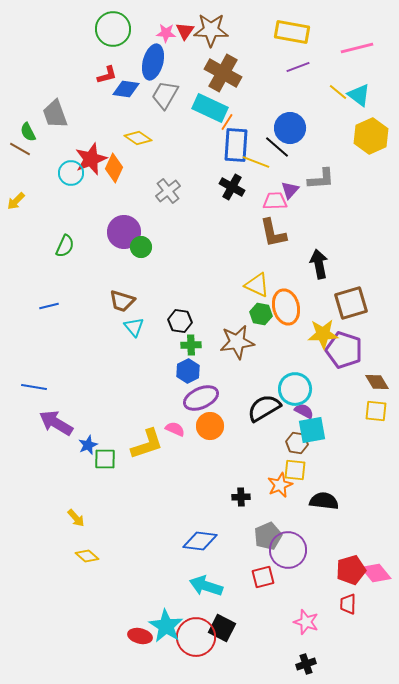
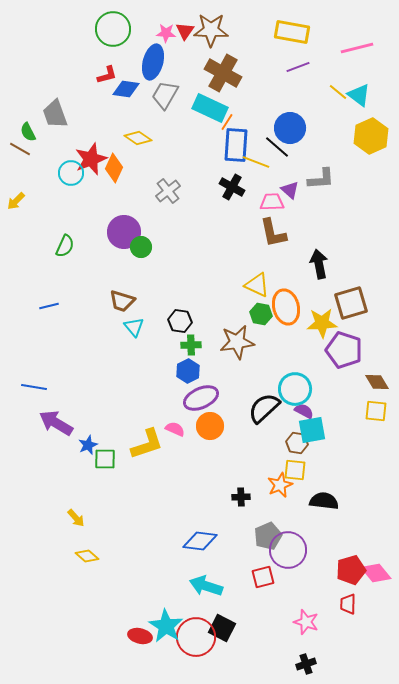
purple triangle at (290, 190): rotated 30 degrees counterclockwise
pink trapezoid at (275, 201): moved 3 px left, 1 px down
yellow star at (323, 334): moved 1 px left, 11 px up
black semicircle at (264, 408): rotated 12 degrees counterclockwise
